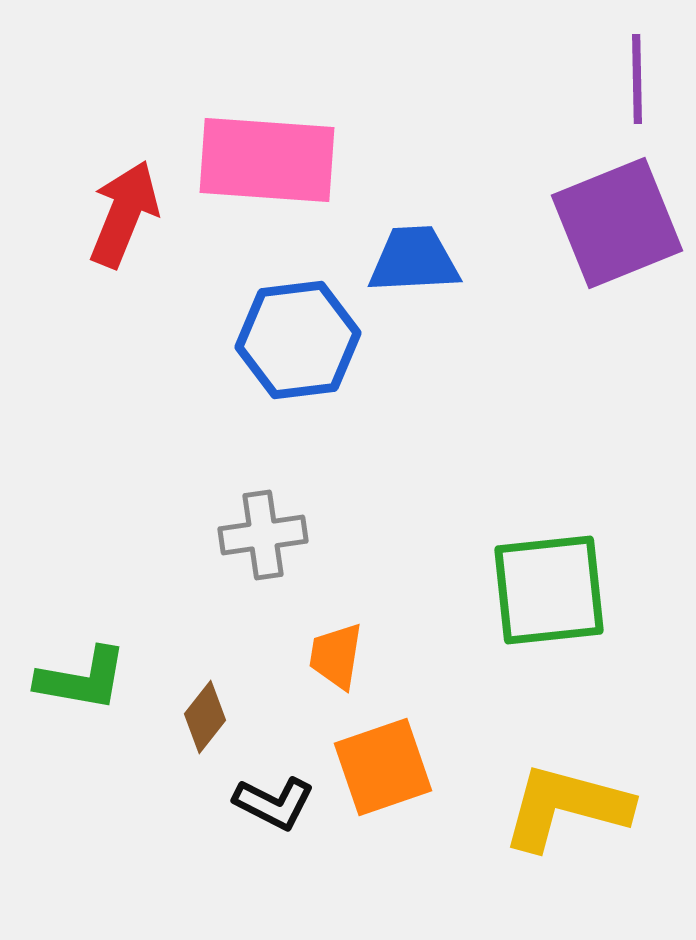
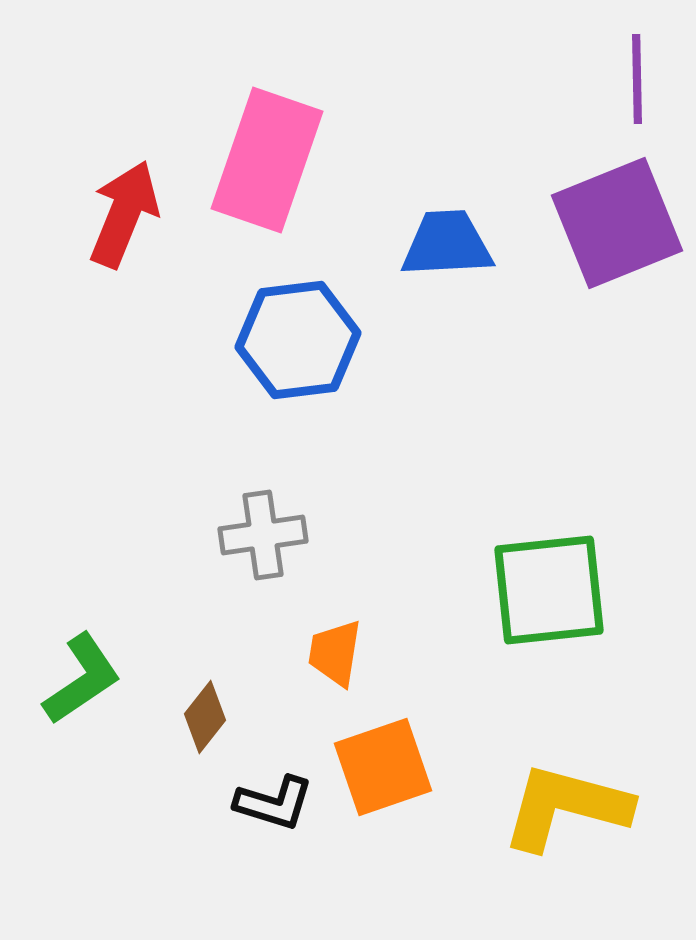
pink rectangle: rotated 75 degrees counterclockwise
blue trapezoid: moved 33 px right, 16 px up
orange trapezoid: moved 1 px left, 3 px up
green L-shape: rotated 44 degrees counterclockwise
black L-shape: rotated 10 degrees counterclockwise
